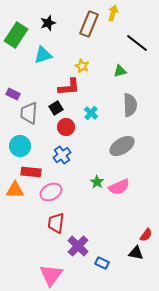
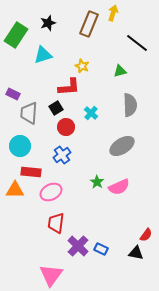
blue rectangle: moved 1 px left, 14 px up
